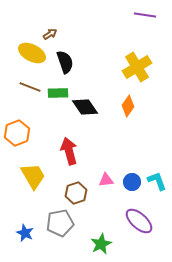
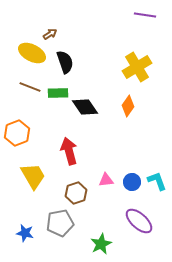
blue star: rotated 12 degrees counterclockwise
